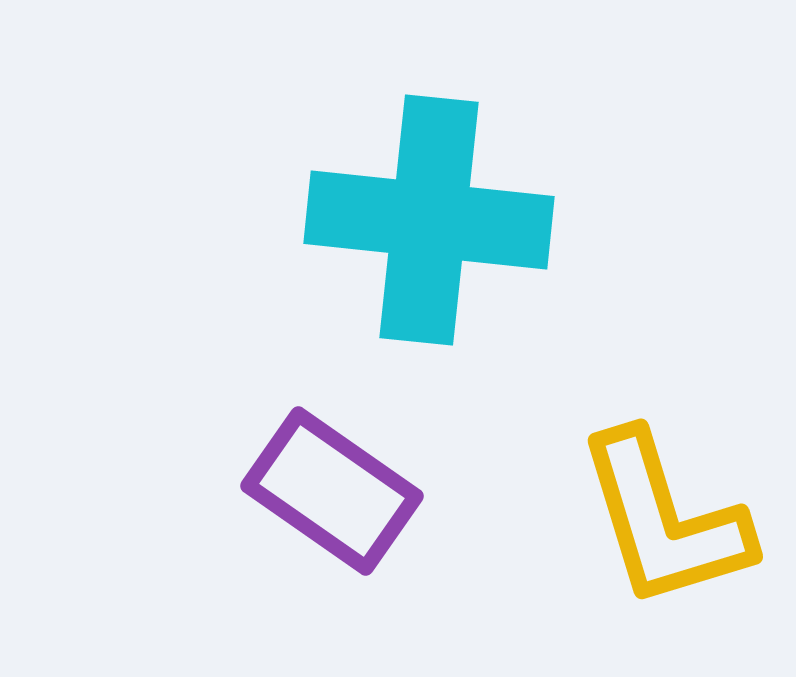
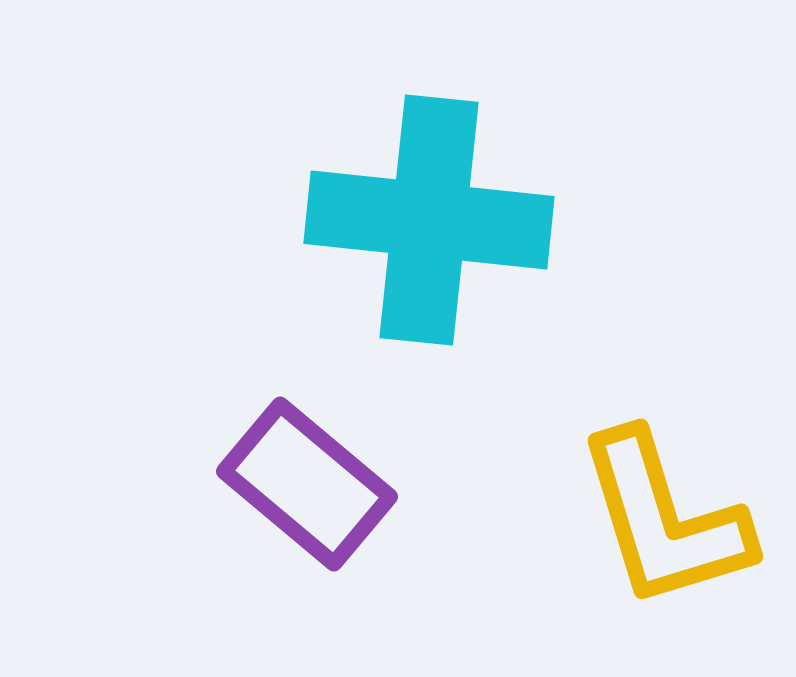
purple rectangle: moved 25 px left, 7 px up; rotated 5 degrees clockwise
